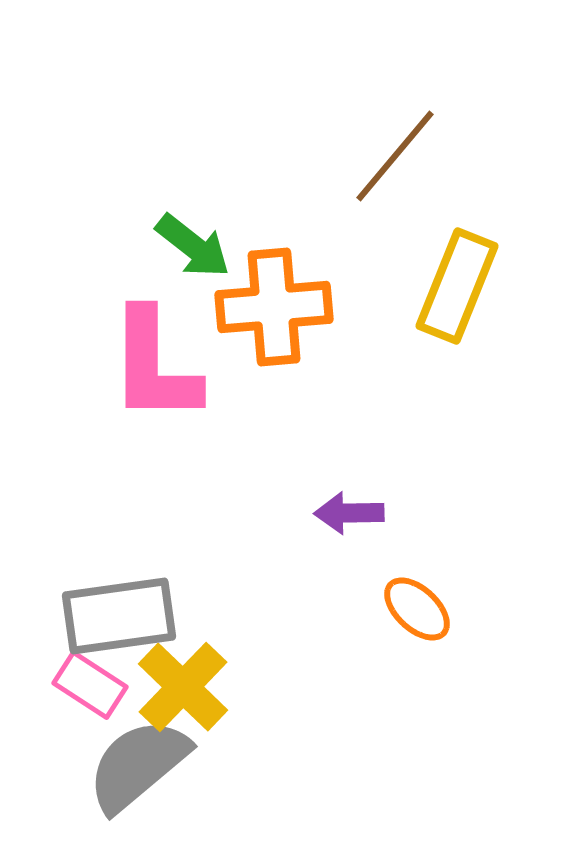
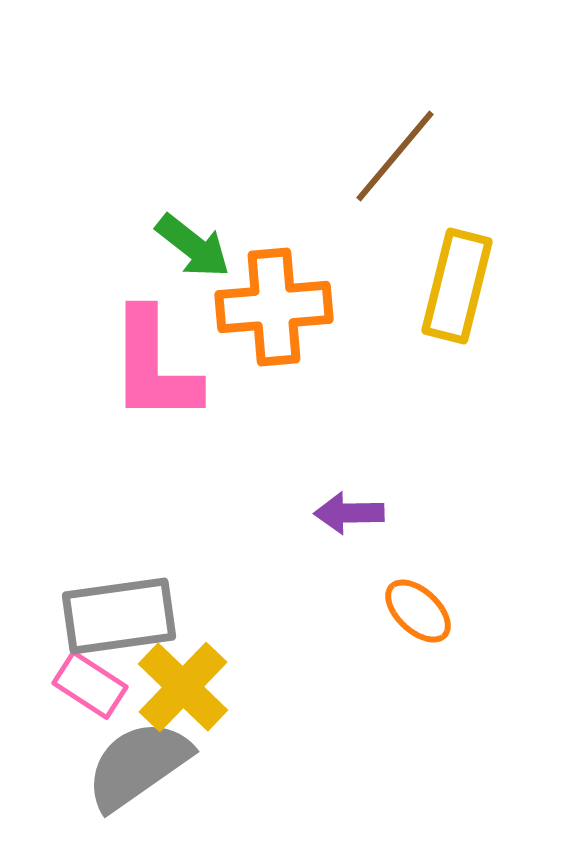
yellow rectangle: rotated 8 degrees counterclockwise
orange ellipse: moved 1 px right, 2 px down
gray semicircle: rotated 5 degrees clockwise
